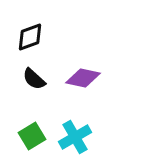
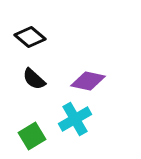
black diamond: rotated 60 degrees clockwise
purple diamond: moved 5 px right, 3 px down
cyan cross: moved 18 px up
